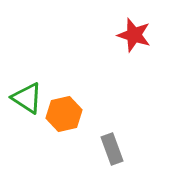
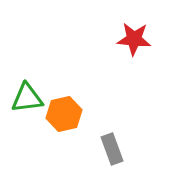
red star: moved 4 px down; rotated 12 degrees counterclockwise
green triangle: rotated 40 degrees counterclockwise
